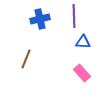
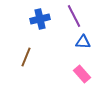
purple line: rotated 25 degrees counterclockwise
brown line: moved 2 px up
pink rectangle: moved 1 px down
